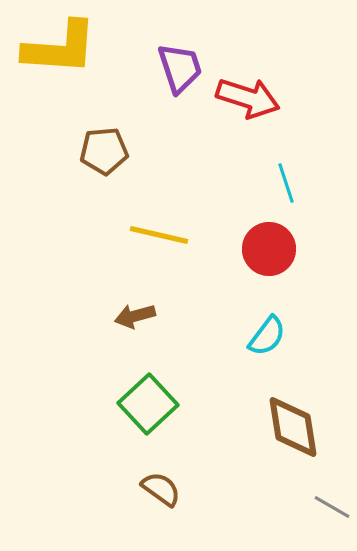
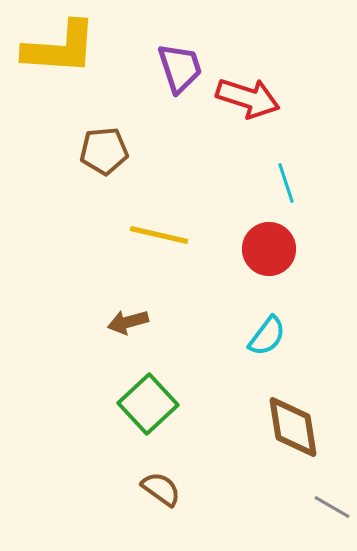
brown arrow: moved 7 px left, 6 px down
